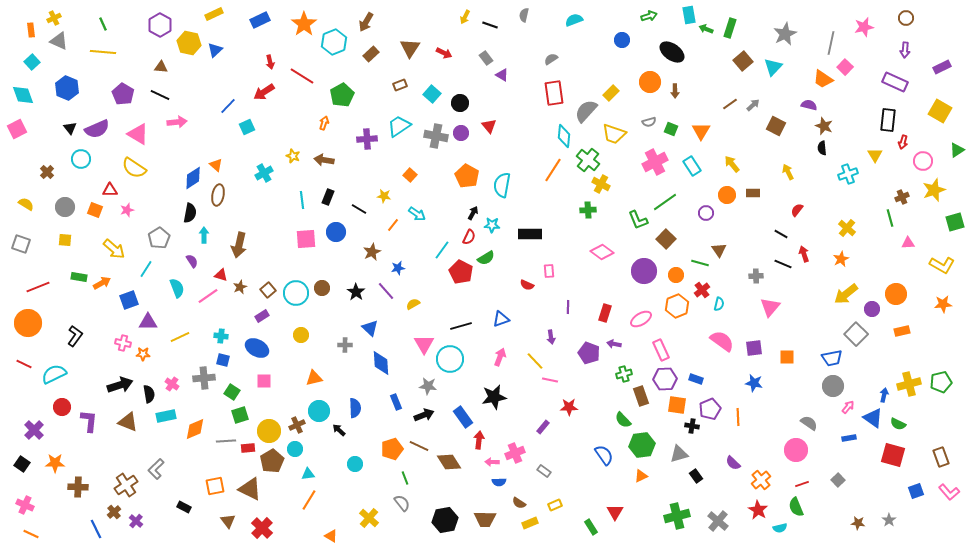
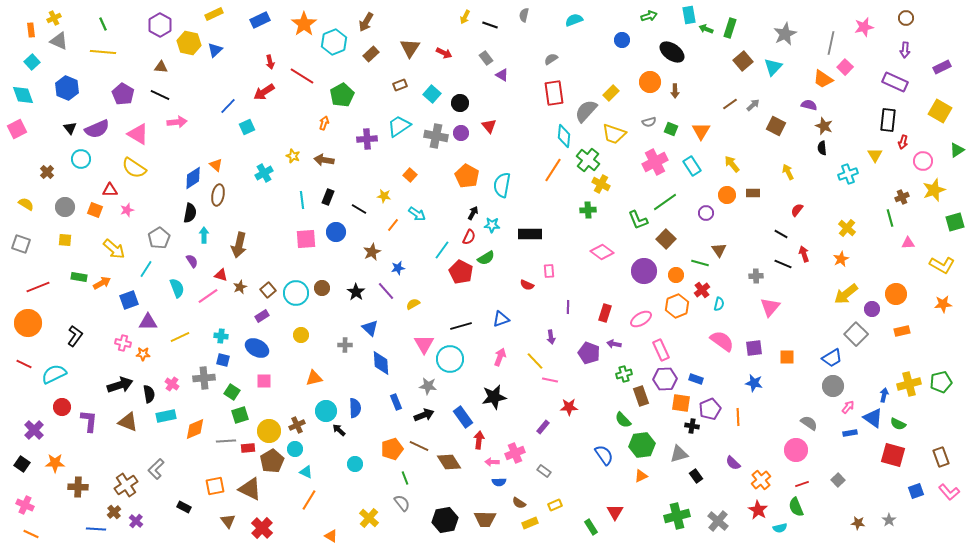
blue trapezoid at (832, 358): rotated 20 degrees counterclockwise
orange square at (677, 405): moved 4 px right, 2 px up
cyan circle at (319, 411): moved 7 px right
blue rectangle at (849, 438): moved 1 px right, 5 px up
cyan triangle at (308, 474): moved 2 px left, 2 px up; rotated 32 degrees clockwise
blue line at (96, 529): rotated 60 degrees counterclockwise
